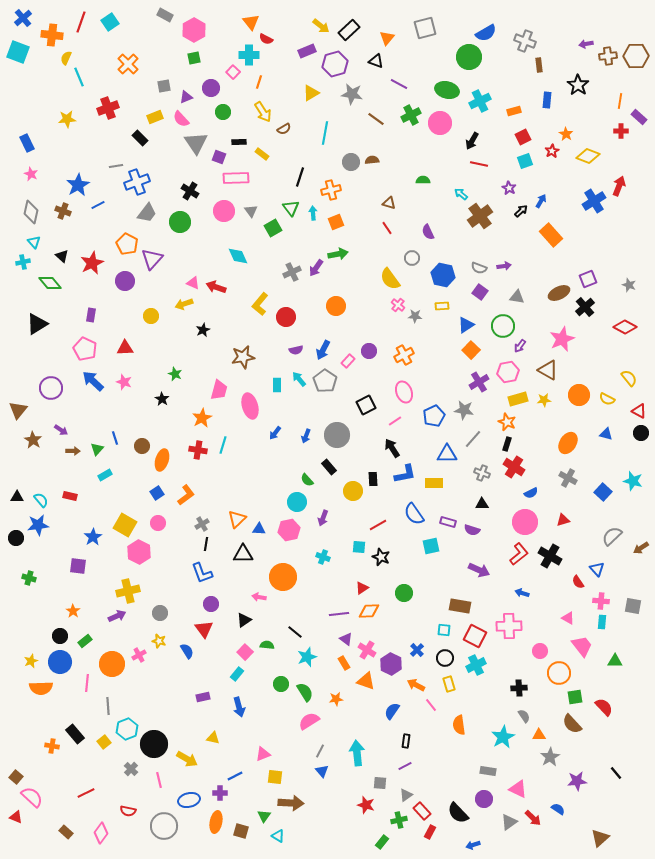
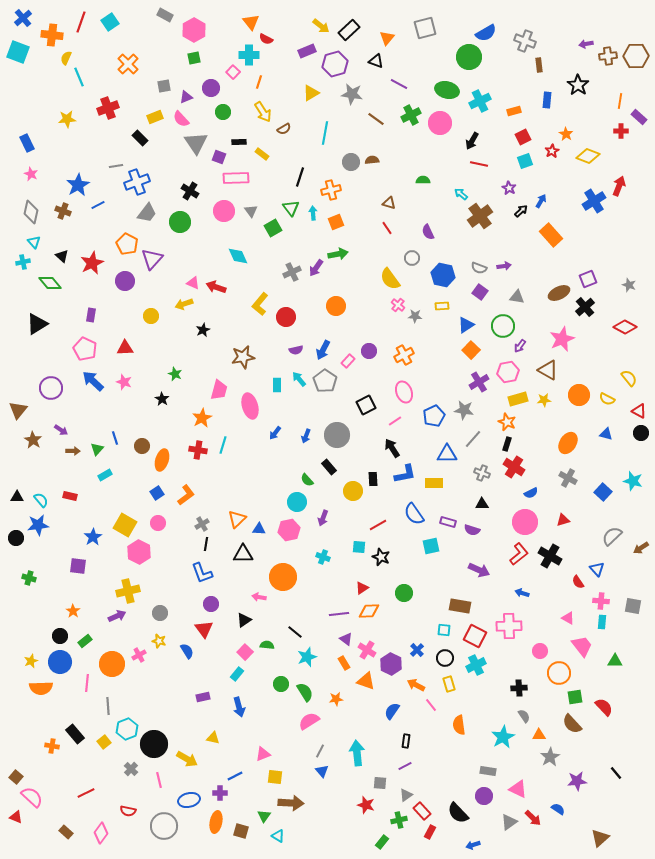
purple circle at (484, 799): moved 3 px up
